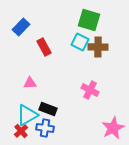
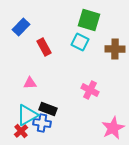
brown cross: moved 17 px right, 2 px down
blue cross: moved 3 px left, 5 px up
